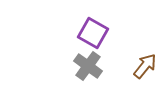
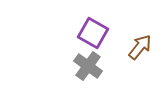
brown arrow: moved 5 px left, 19 px up
